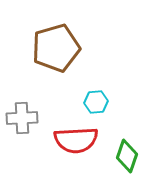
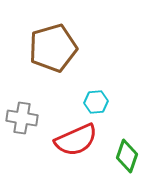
brown pentagon: moved 3 px left
gray cross: rotated 12 degrees clockwise
red semicircle: rotated 21 degrees counterclockwise
